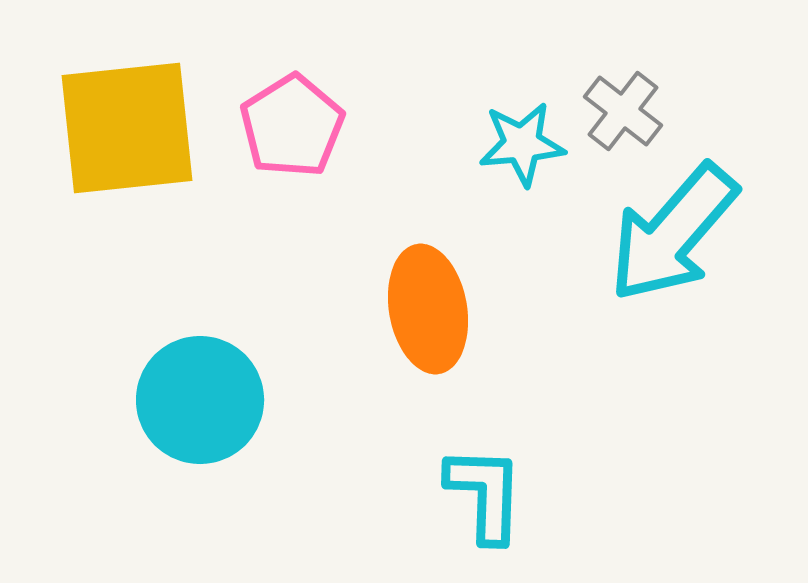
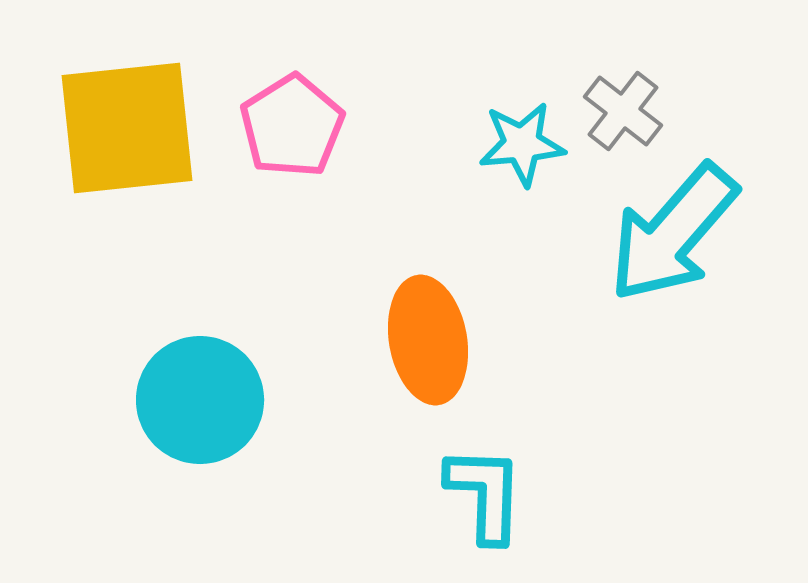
orange ellipse: moved 31 px down
